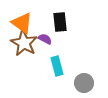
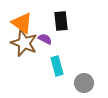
black rectangle: moved 1 px right, 1 px up
brown star: rotated 8 degrees counterclockwise
